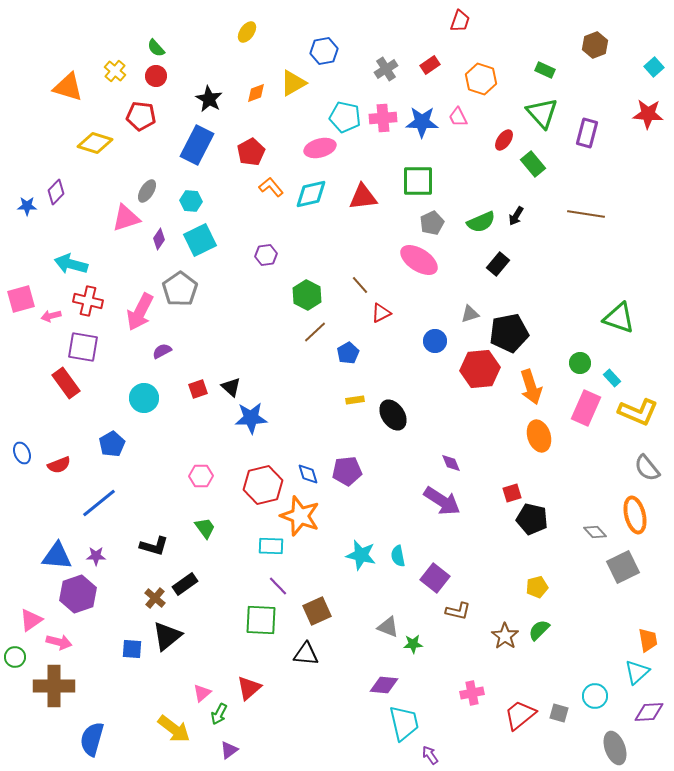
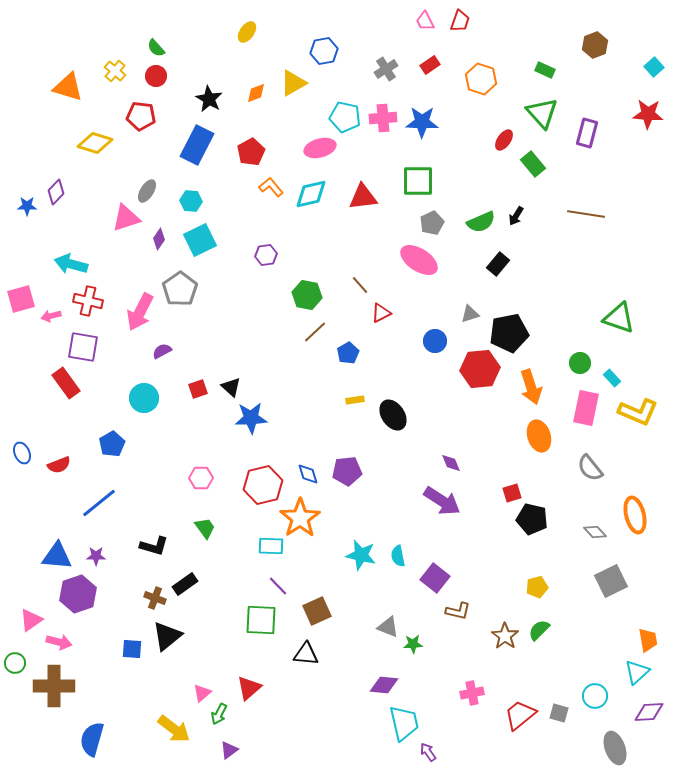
pink trapezoid at (458, 117): moved 33 px left, 96 px up
green hexagon at (307, 295): rotated 16 degrees counterclockwise
pink rectangle at (586, 408): rotated 12 degrees counterclockwise
gray semicircle at (647, 468): moved 57 px left
pink hexagon at (201, 476): moved 2 px down
orange star at (300, 516): moved 2 px down; rotated 18 degrees clockwise
gray square at (623, 567): moved 12 px left, 14 px down
brown cross at (155, 598): rotated 20 degrees counterclockwise
green circle at (15, 657): moved 6 px down
purple arrow at (430, 755): moved 2 px left, 3 px up
